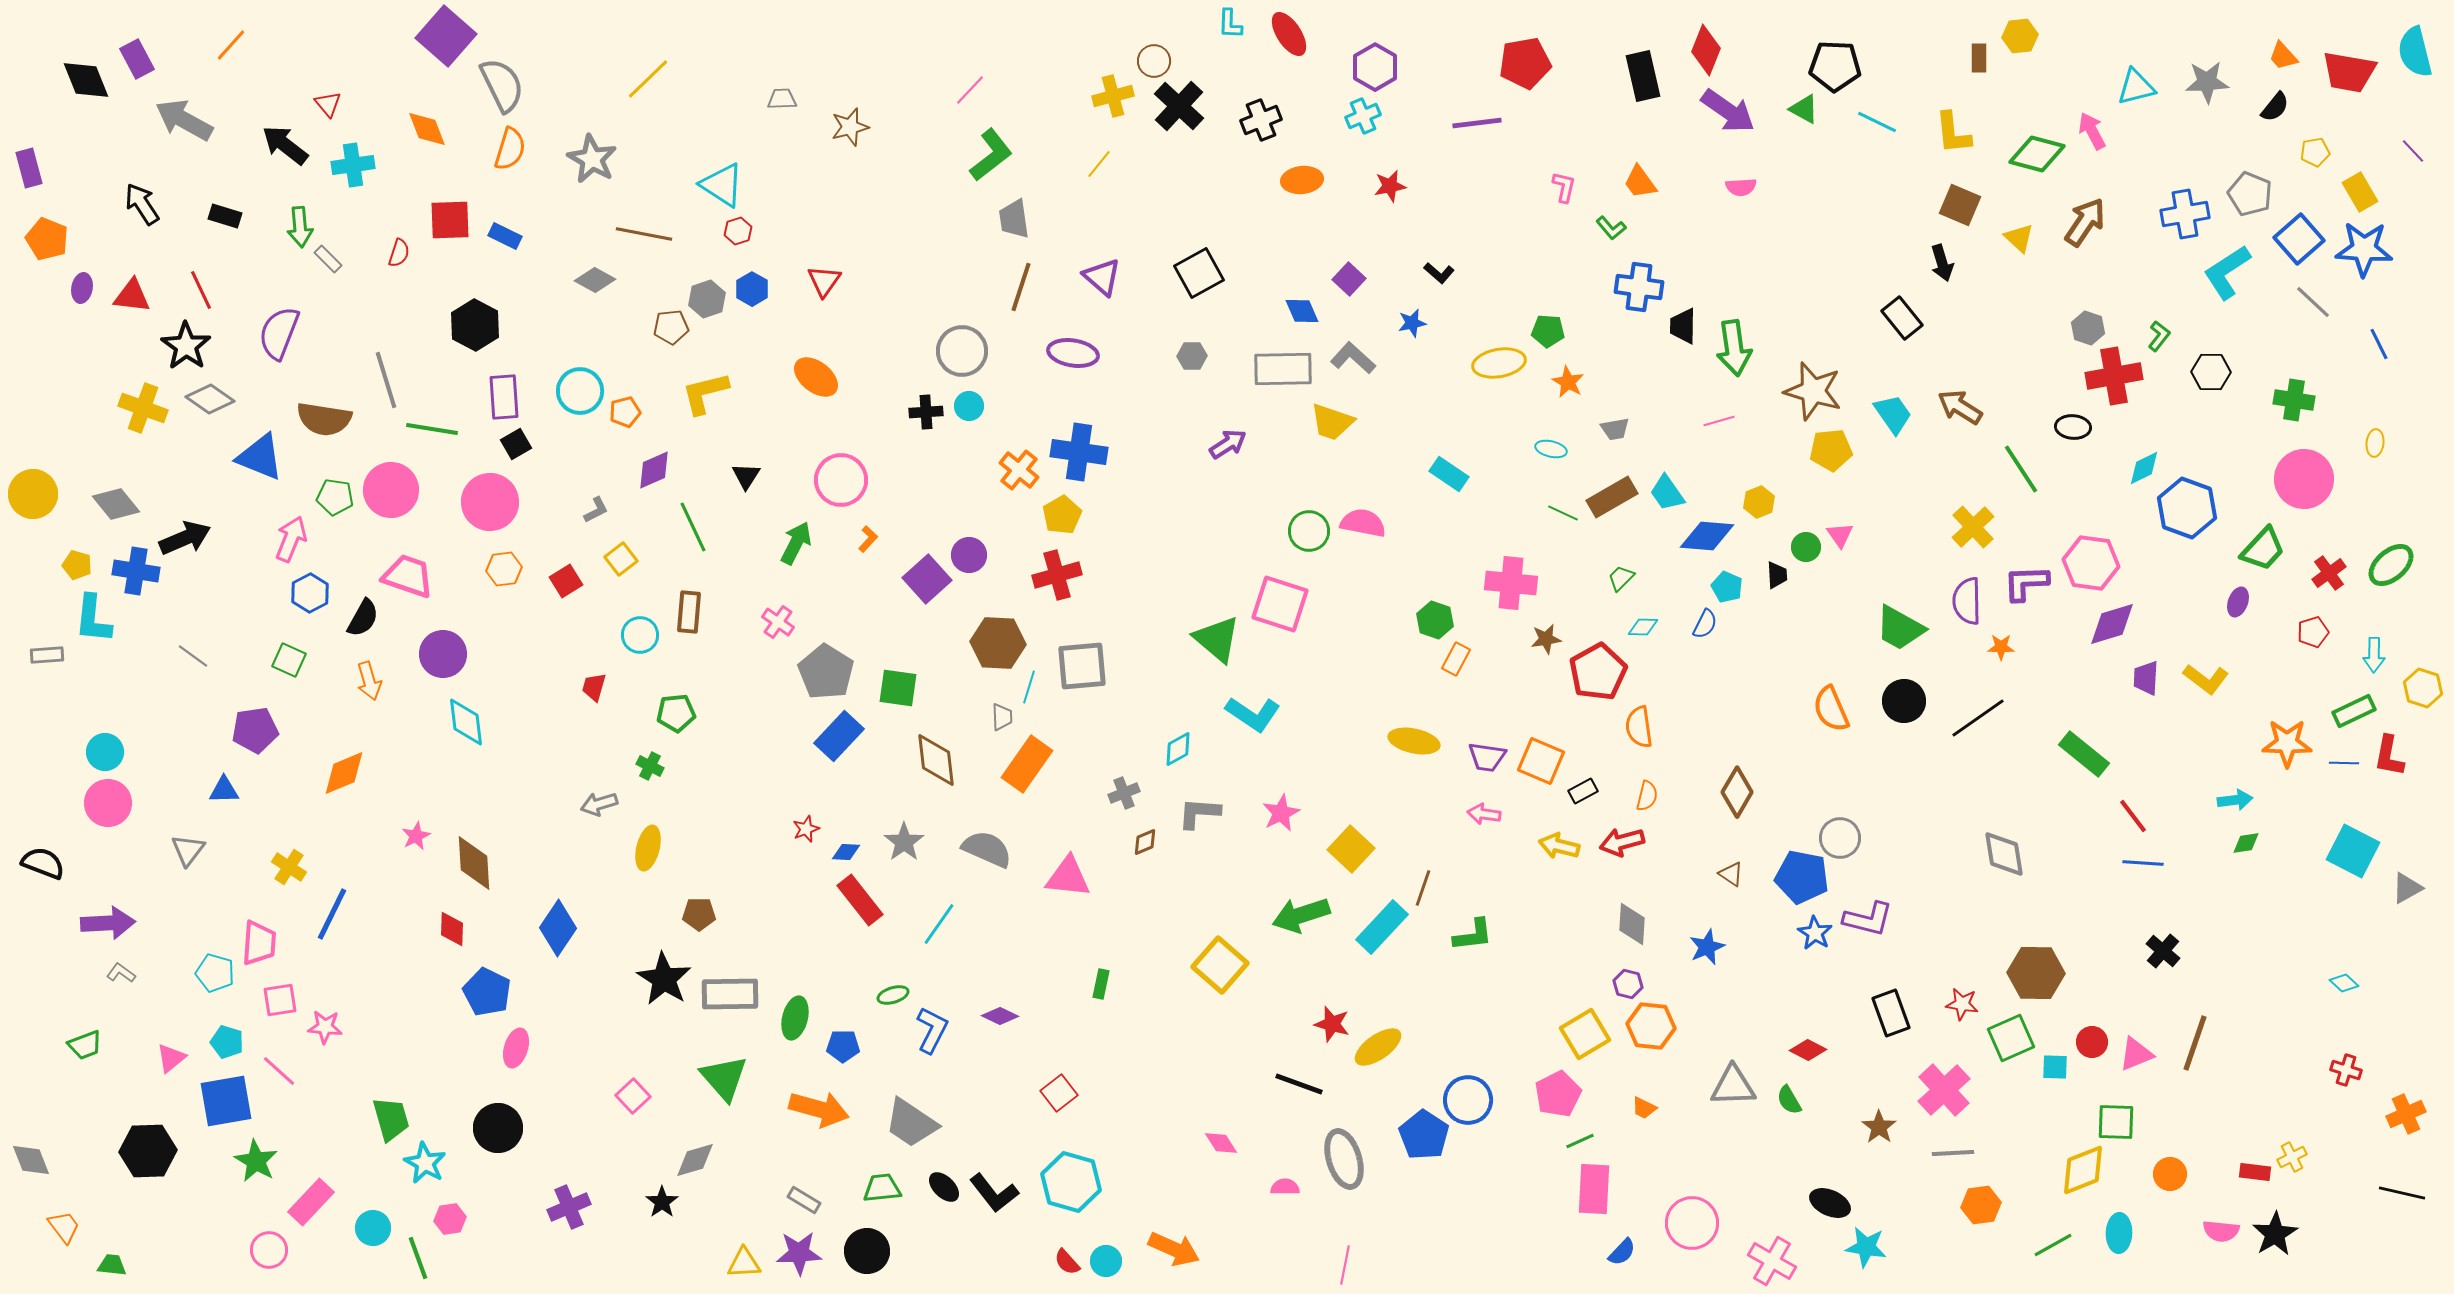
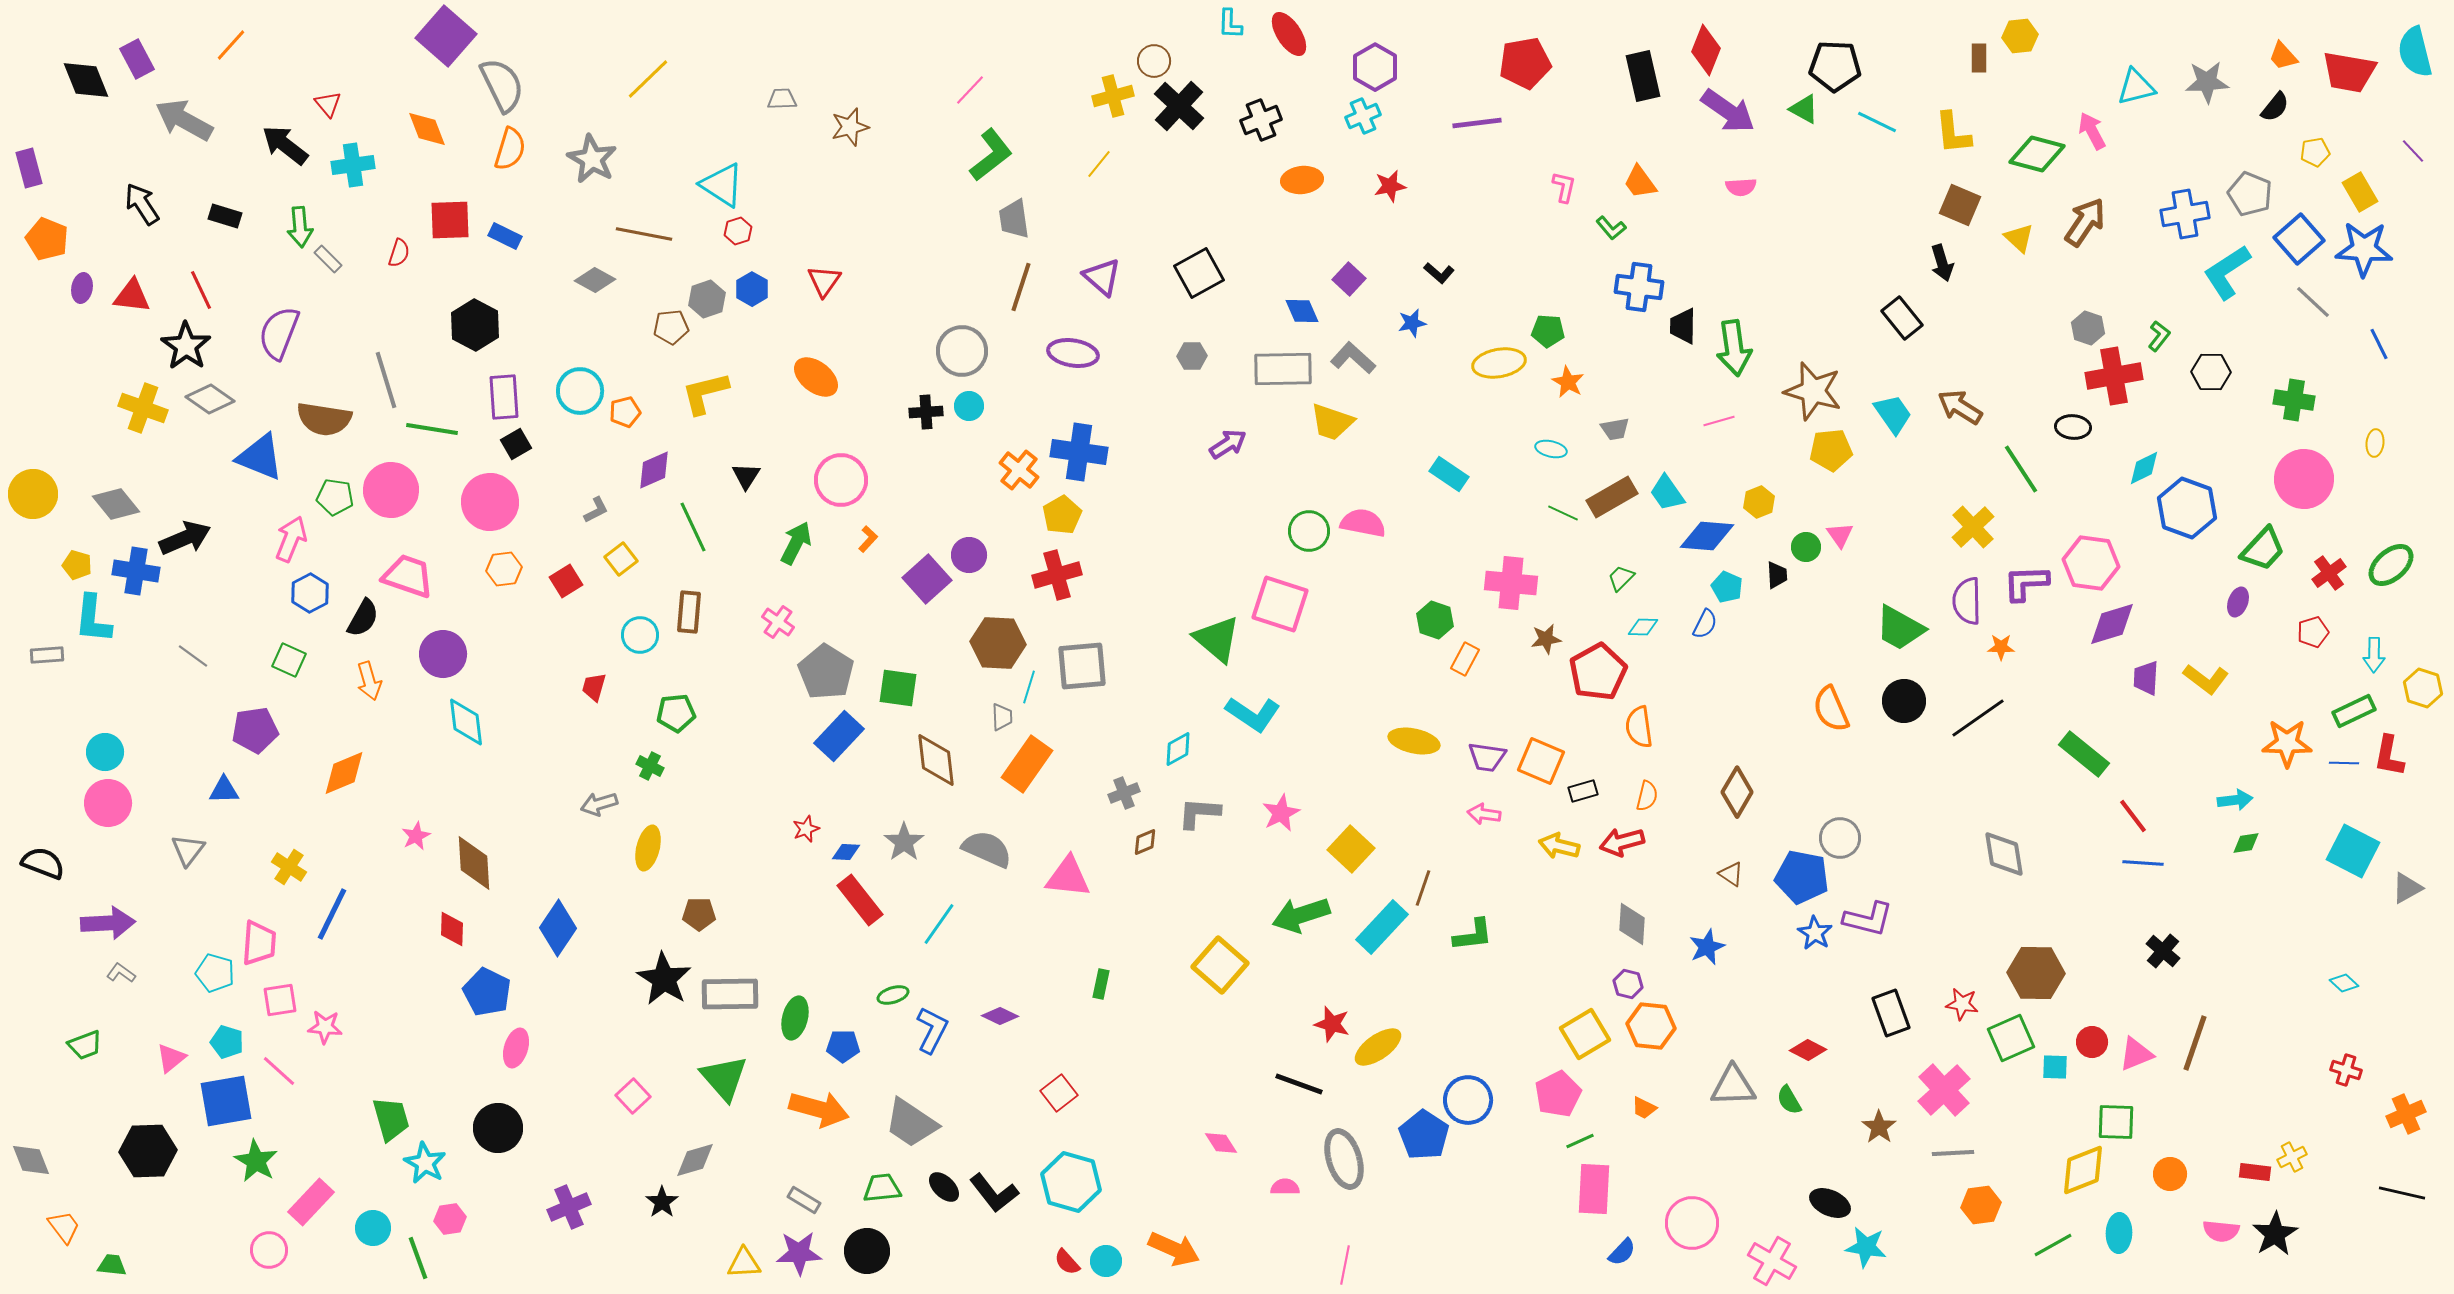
orange rectangle at (1456, 659): moved 9 px right
black rectangle at (1583, 791): rotated 12 degrees clockwise
